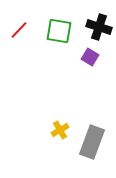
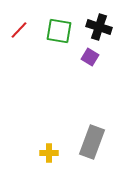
yellow cross: moved 11 px left, 23 px down; rotated 30 degrees clockwise
